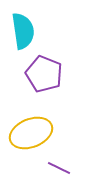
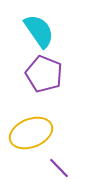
cyan semicircle: moved 16 px right; rotated 27 degrees counterclockwise
purple line: rotated 20 degrees clockwise
